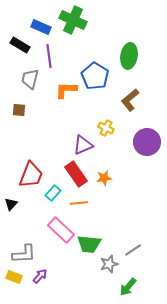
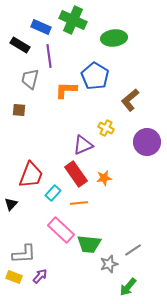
green ellipse: moved 15 px left, 18 px up; rotated 75 degrees clockwise
